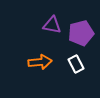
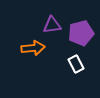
purple triangle: rotated 18 degrees counterclockwise
orange arrow: moved 7 px left, 14 px up
